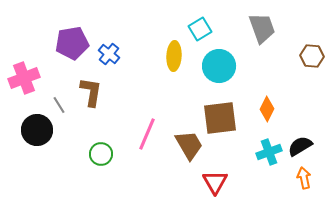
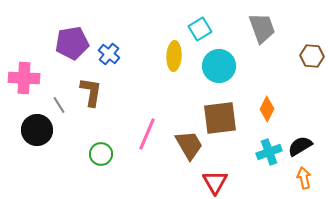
pink cross: rotated 24 degrees clockwise
